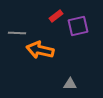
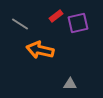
purple square: moved 3 px up
gray line: moved 3 px right, 9 px up; rotated 30 degrees clockwise
